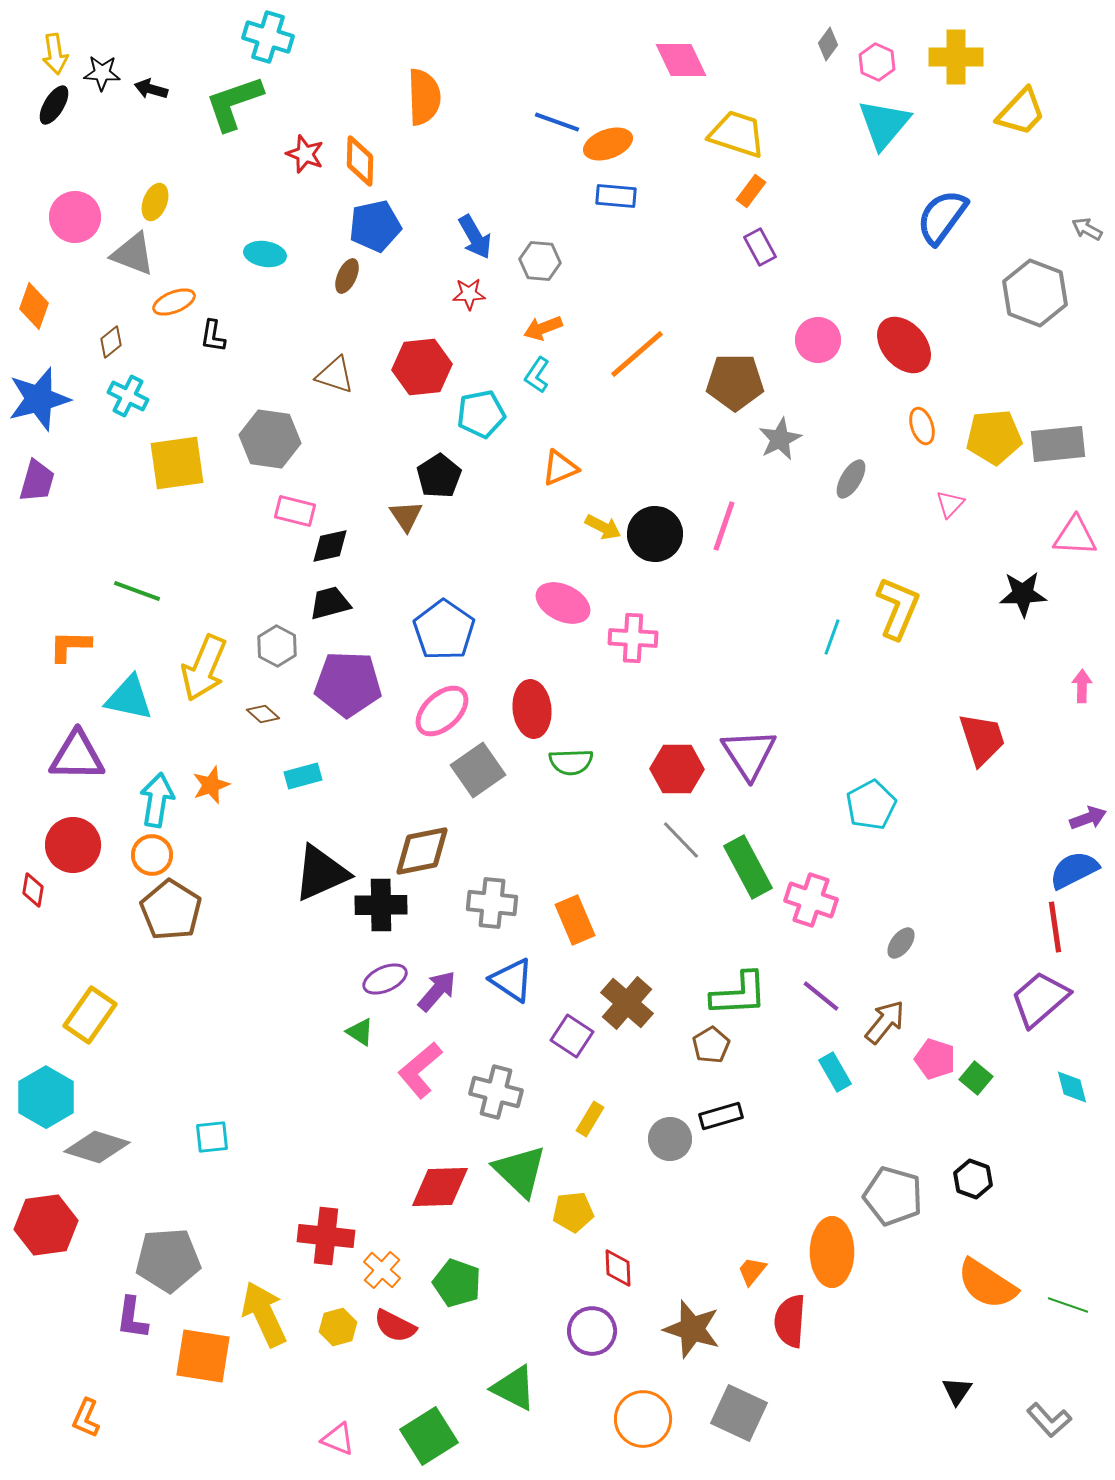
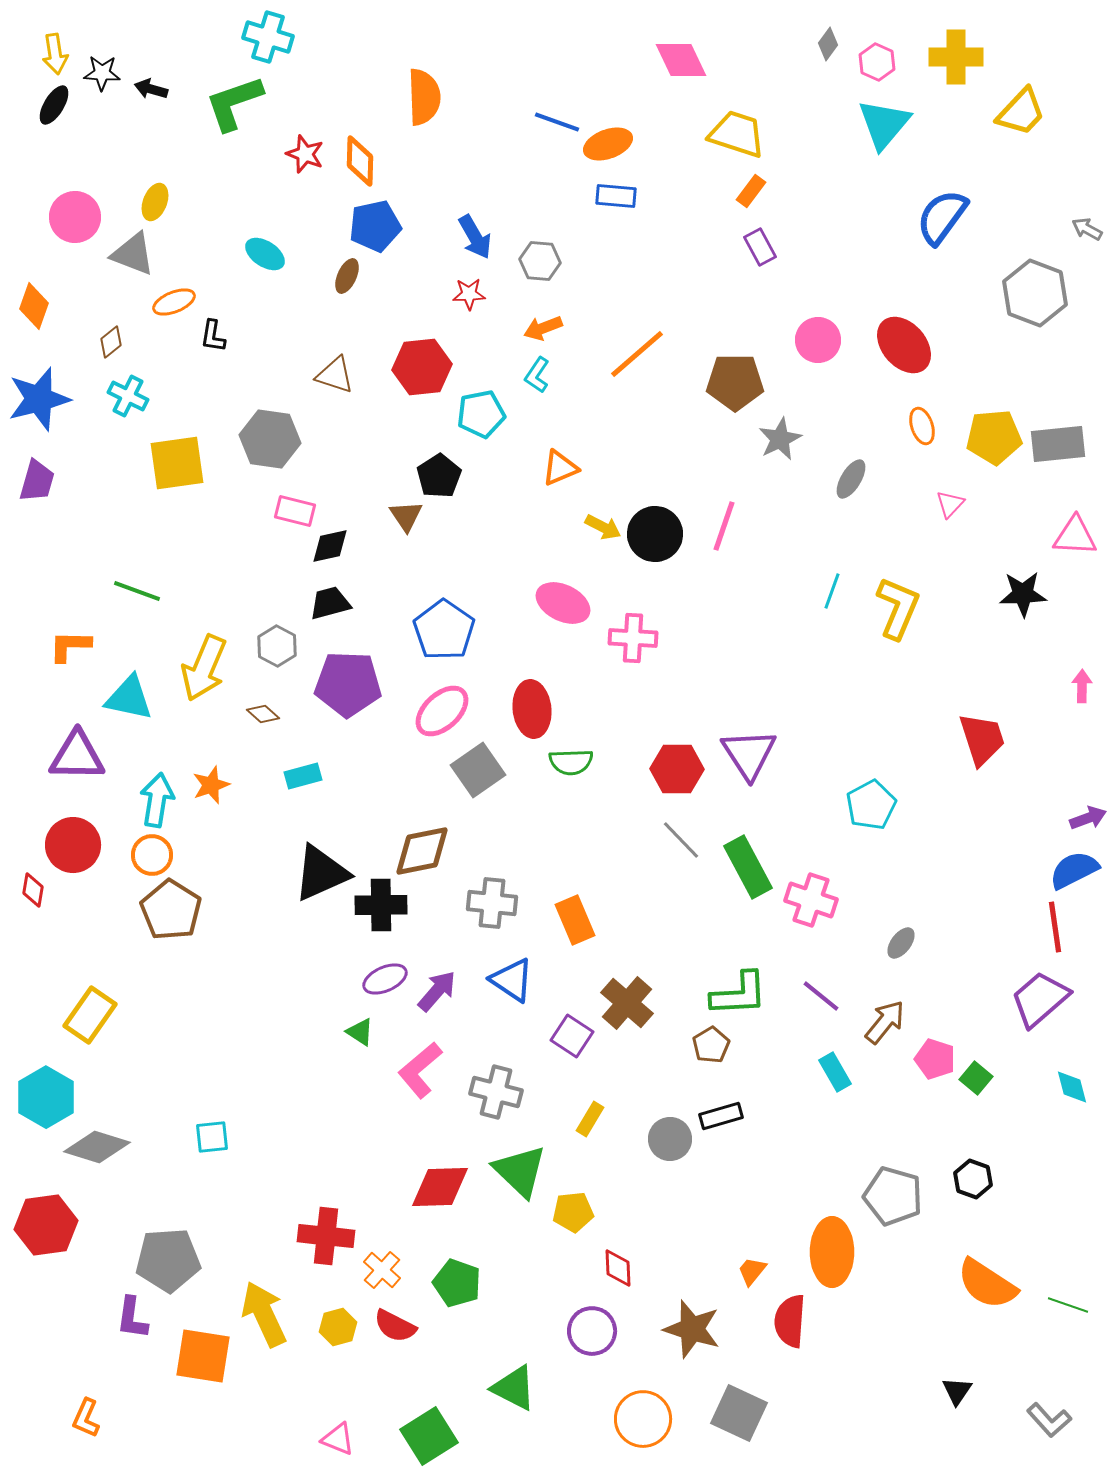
cyan ellipse at (265, 254): rotated 24 degrees clockwise
cyan line at (832, 637): moved 46 px up
